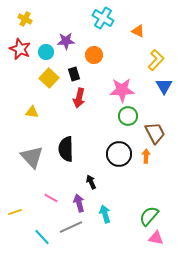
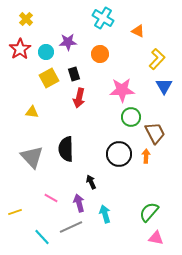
yellow cross: moved 1 px right; rotated 16 degrees clockwise
purple star: moved 2 px right, 1 px down
red star: rotated 15 degrees clockwise
orange circle: moved 6 px right, 1 px up
yellow L-shape: moved 1 px right, 1 px up
yellow square: rotated 18 degrees clockwise
green circle: moved 3 px right, 1 px down
green semicircle: moved 4 px up
